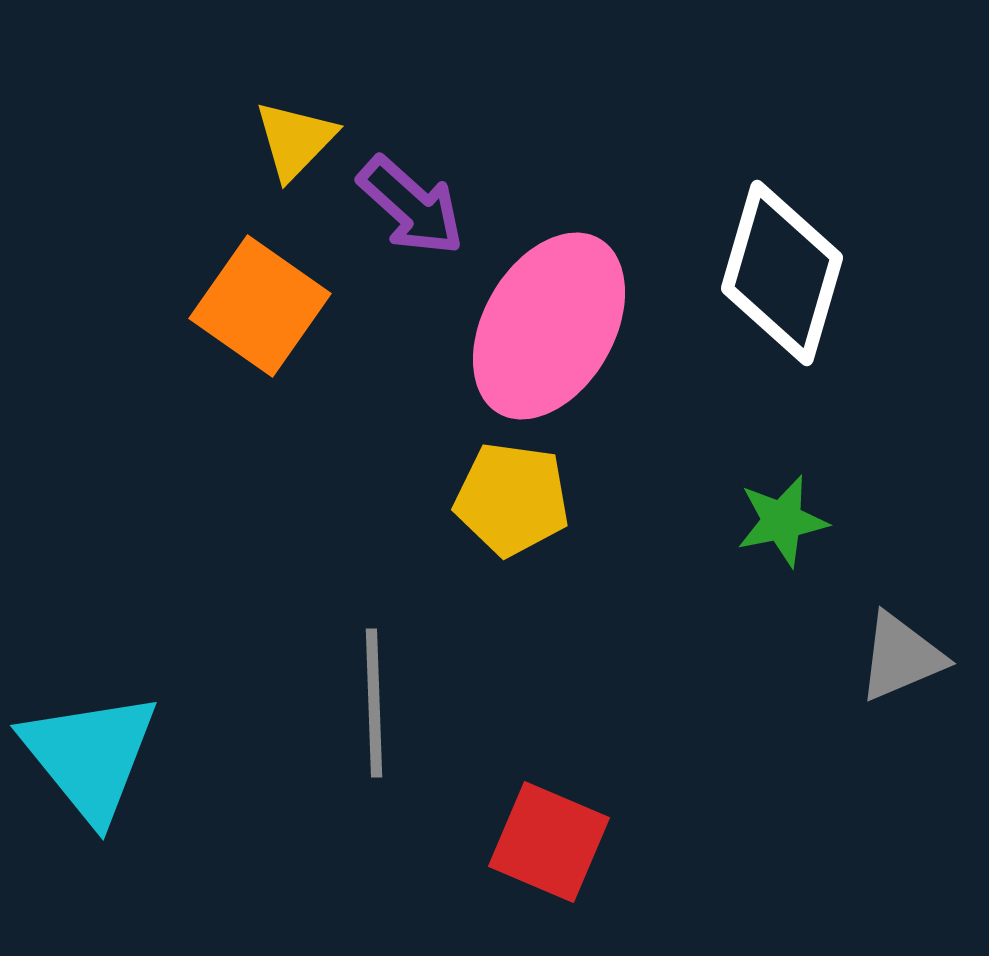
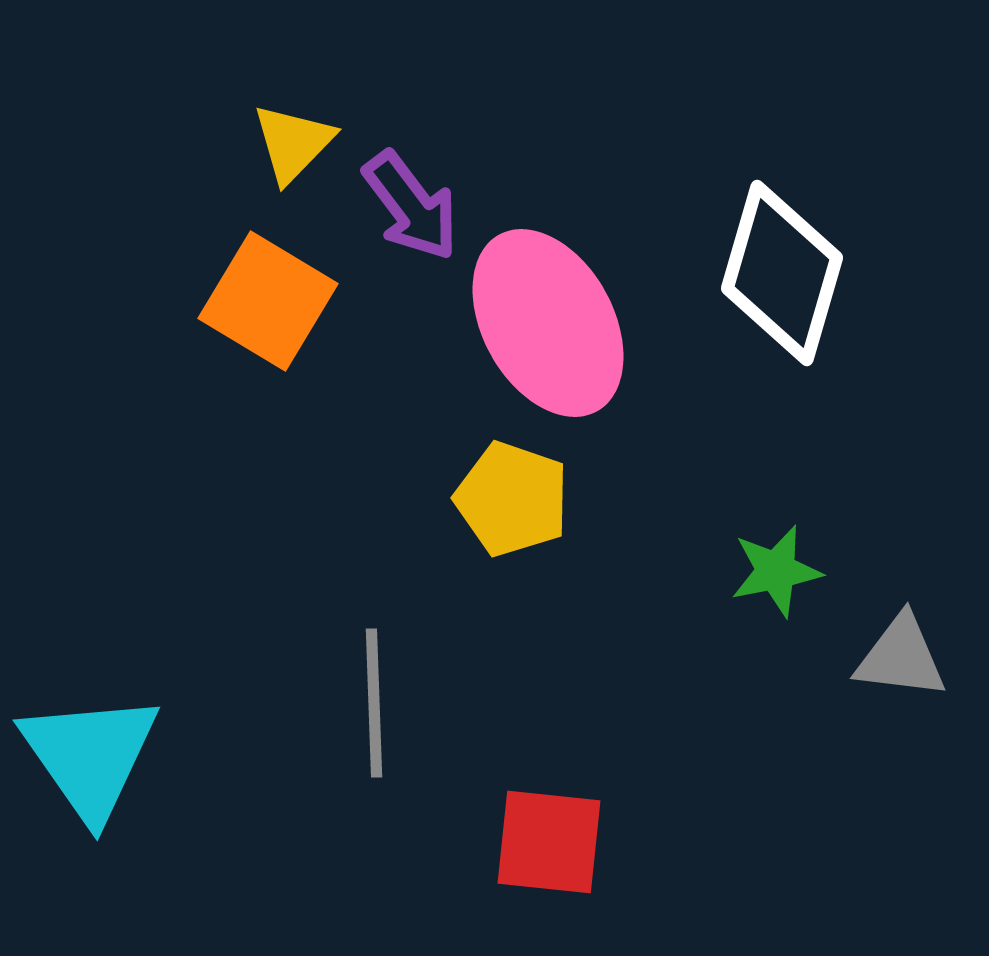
yellow triangle: moved 2 px left, 3 px down
purple arrow: rotated 11 degrees clockwise
orange square: moved 8 px right, 5 px up; rotated 4 degrees counterclockwise
pink ellipse: moved 1 px left, 3 px up; rotated 59 degrees counterclockwise
yellow pentagon: rotated 11 degrees clockwise
green star: moved 6 px left, 50 px down
gray triangle: rotated 30 degrees clockwise
cyan triangle: rotated 4 degrees clockwise
red square: rotated 17 degrees counterclockwise
